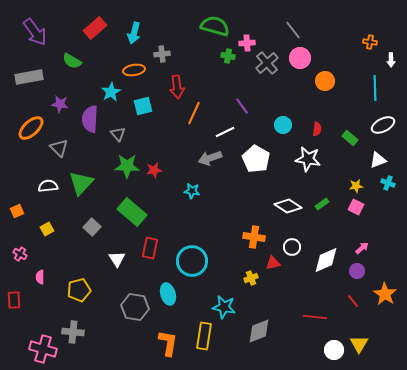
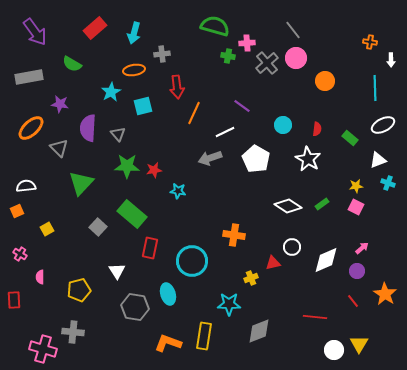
pink circle at (300, 58): moved 4 px left
green semicircle at (72, 61): moved 3 px down
purple line at (242, 106): rotated 18 degrees counterclockwise
purple semicircle at (90, 119): moved 2 px left, 9 px down
white star at (308, 159): rotated 20 degrees clockwise
white semicircle at (48, 186): moved 22 px left
cyan star at (192, 191): moved 14 px left
green rectangle at (132, 212): moved 2 px down
gray square at (92, 227): moved 6 px right
orange cross at (254, 237): moved 20 px left, 2 px up
white triangle at (117, 259): moved 12 px down
cyan star at (224, 307): moved 5 px right, 3 px up; rotated 10 degrees counterclockwise
orange L-shape at (168, 343): rotated 80 degrees counterclockwise
